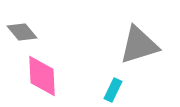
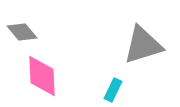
gray triangle: moved 4 px right
